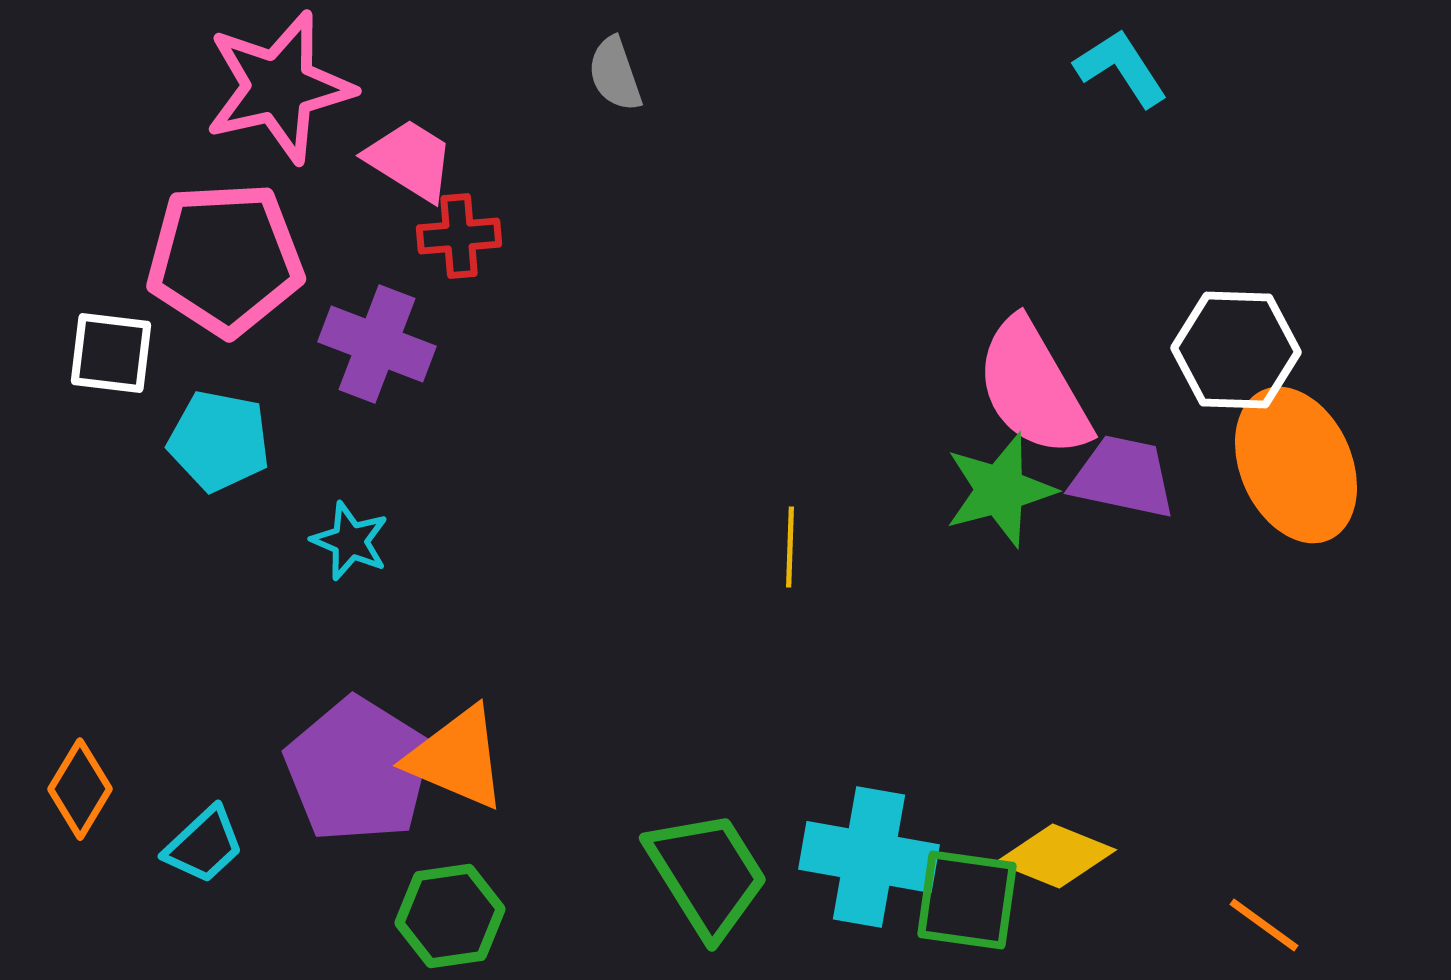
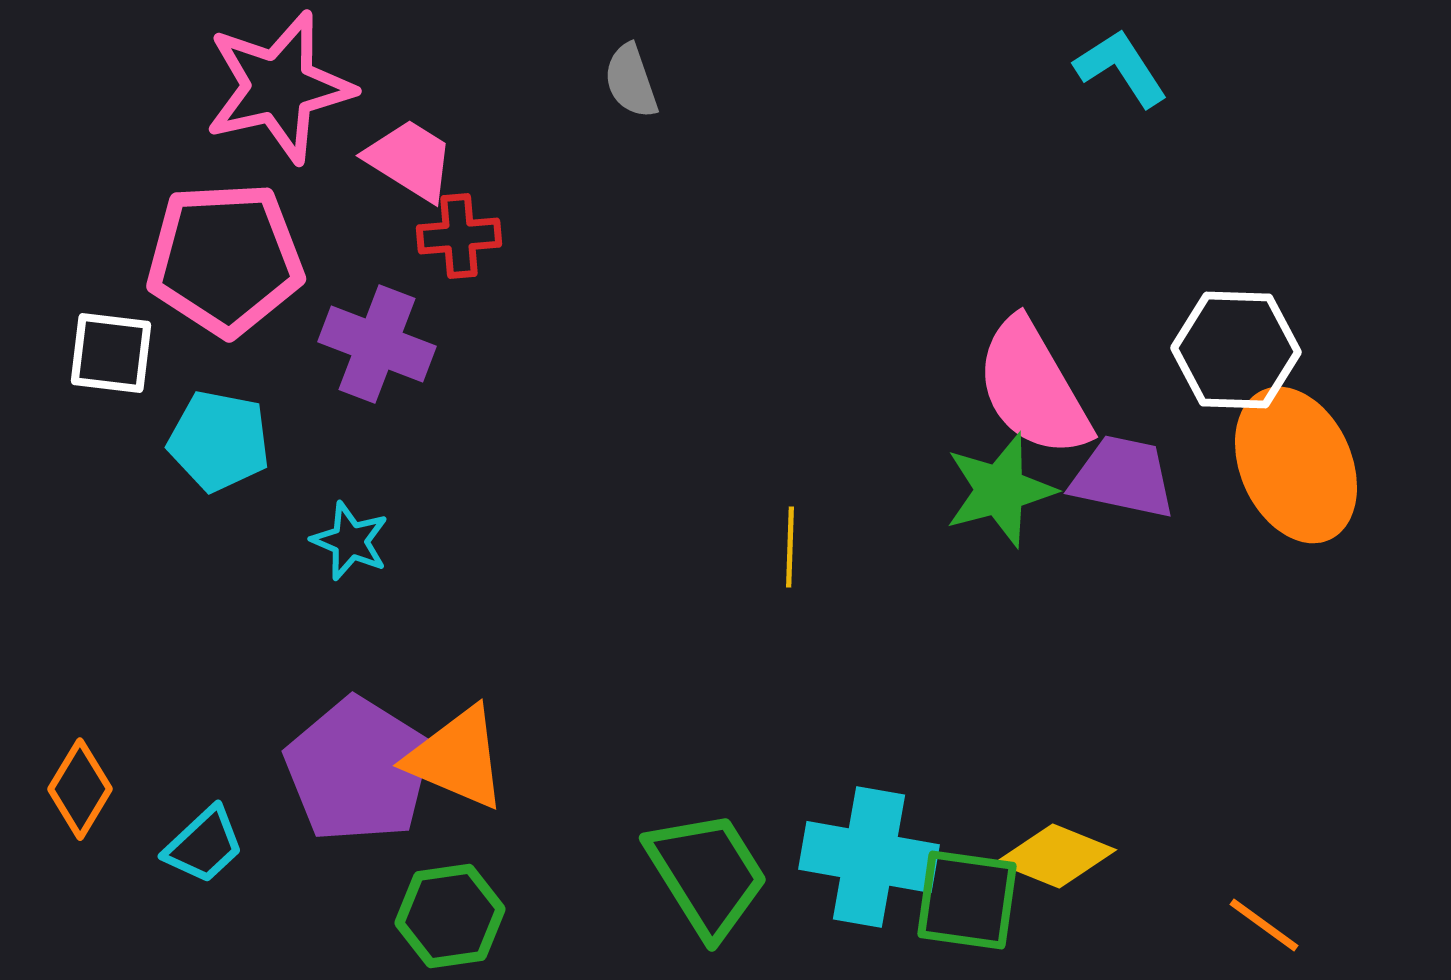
gray semicircle: moved 16 px right, 7 px down
